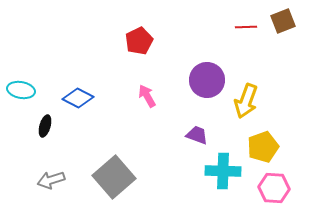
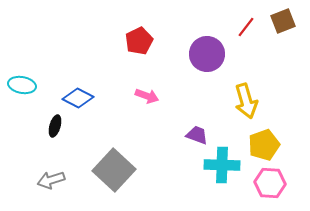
red line: rotated 50 degrees counterclockwise
purple circle: moved 26 px up
cyan ellipse: moved 1 px right, 5 px up
pink arrow: rotated 140 degrees clockwise
yellow arrow: rotated 36 degrees counterclockwise
black ellipse: moved 10 px right
yellow pentagon: moved 1 px right, 2 px up
cyan cross: moved 1 px left, 6 px up
gray square: moved 7 px up; rotated 6 degrees counterclockwise
pink hexagon: moved 4 px left, 5 px up
